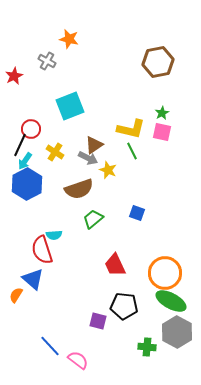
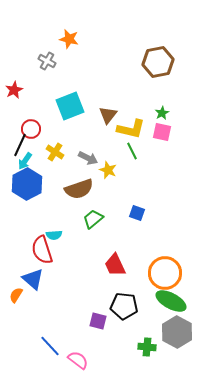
red star: moved 14 px down
brown triangle: moved 14 px right, 30 px up; rotated 18 degrees counterclockwise
